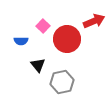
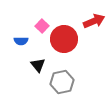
pink square: moved 1 px left
red circle: moved 3 px left
